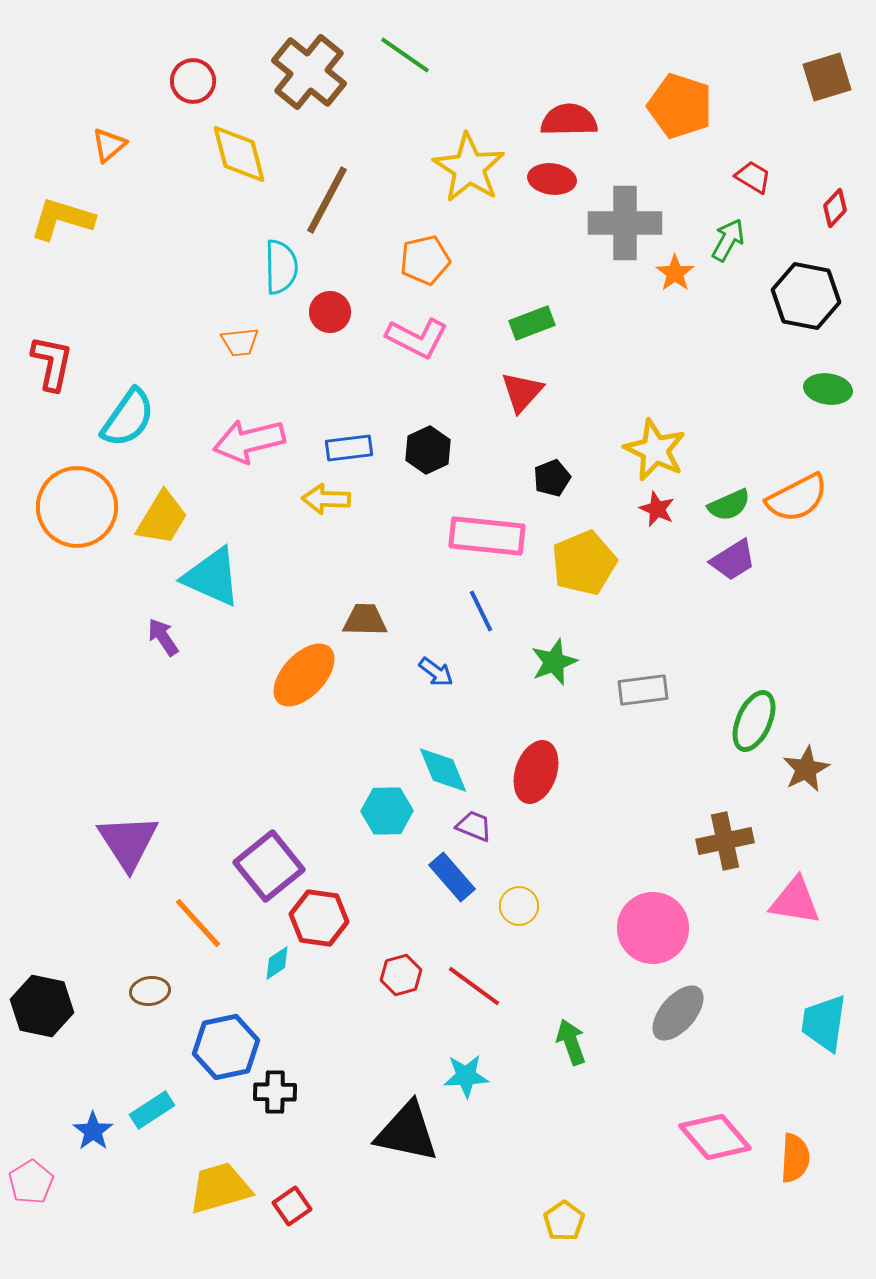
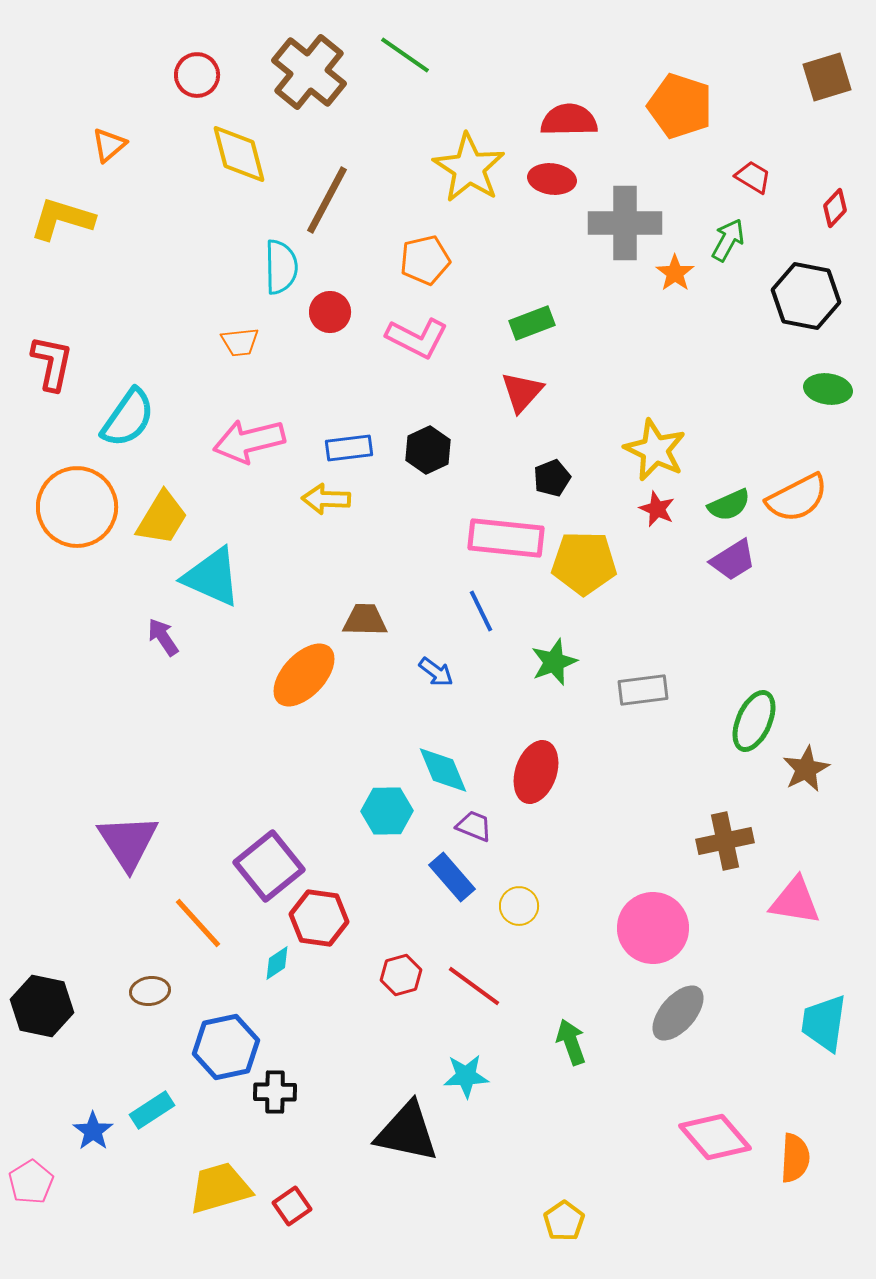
red circle at (193, 81): moved 4 px right, 6 px up
pink rectangle at (487, 536): moved 19 px right, 2 px down
yellow pentagon at (584, 563): rotated 24 degrees clockwise
